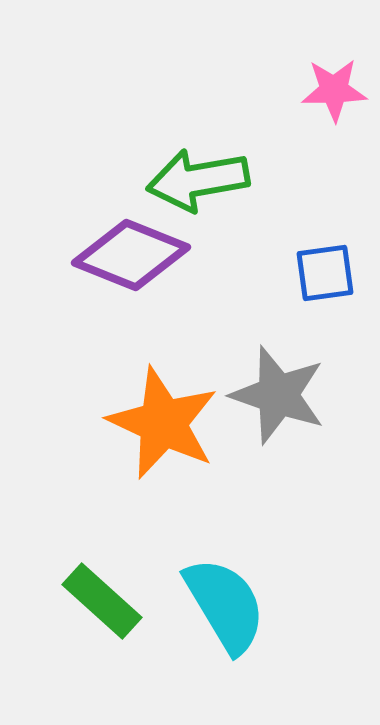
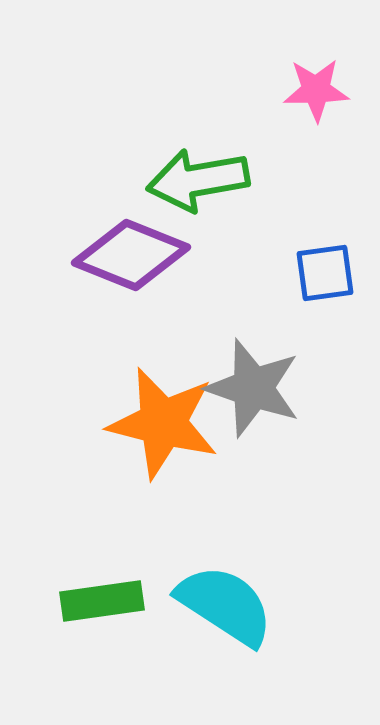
pink star: moved 18 px left
gray star: moved 25 px left, 7 px up
orange star: rotated 11 degrees counterclockwise
green rectangle: rotated 50 degrees counterclockwise
cyan semicircle: rotated 26 degrees counterclockwise
